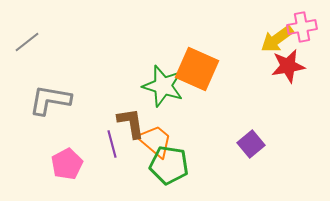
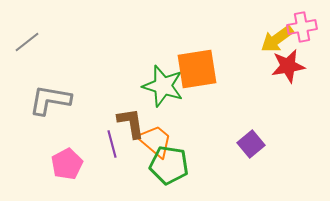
orange square: rotated 33 degrees counterclockwise
